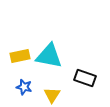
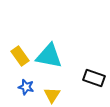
yellow rectangle: rotated 66 degrees clockwise
black rectangle: moved 9 px right
blue star: moved 2 px right
